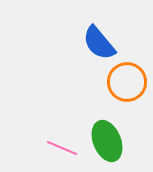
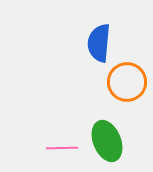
blue semicircle: rotated 45 degrees clockwise
pink line: rotated 24 degrees counterclockwise
